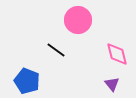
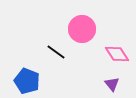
pink circle: moved 4 px right, 9 px down
black line: moved 2 px down
pink diamond: rotated 20 degrees counterclockwise
